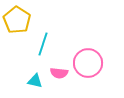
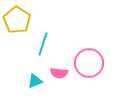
pink circle: moved 1 px right
cyan triangle: rotated 35 degrees counterclockwise
